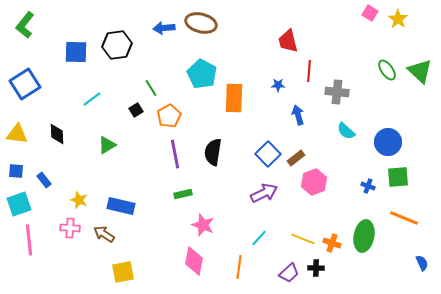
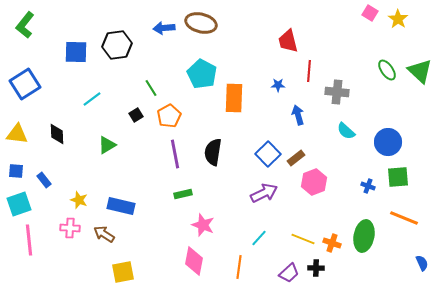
black square at (136, 110): moved 5 px down
